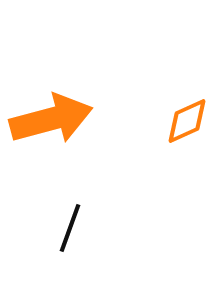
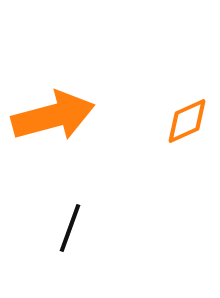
orange arrow: moved 2 px right, 3 px up
